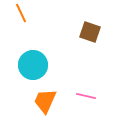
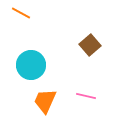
orange line: rotated 36 degrees counterclockwise
brown square: moved 13 px down; rotated 30 degrees clockwise
cyan circle: moved 2 px left
